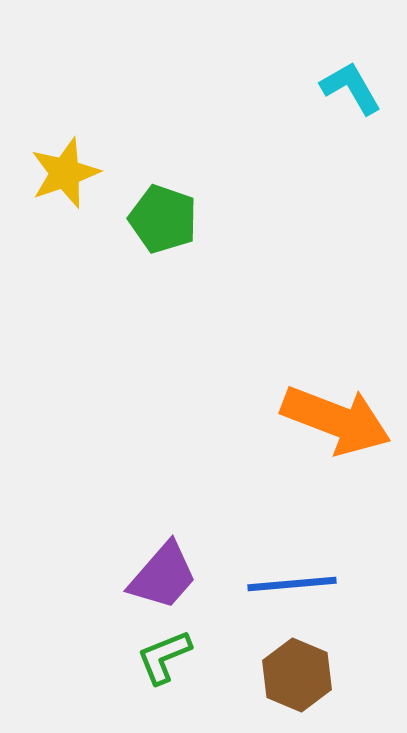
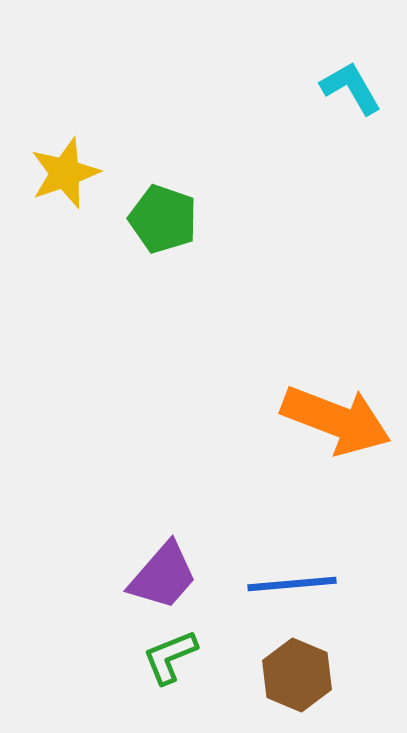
green L-shape: moved 6 px right
